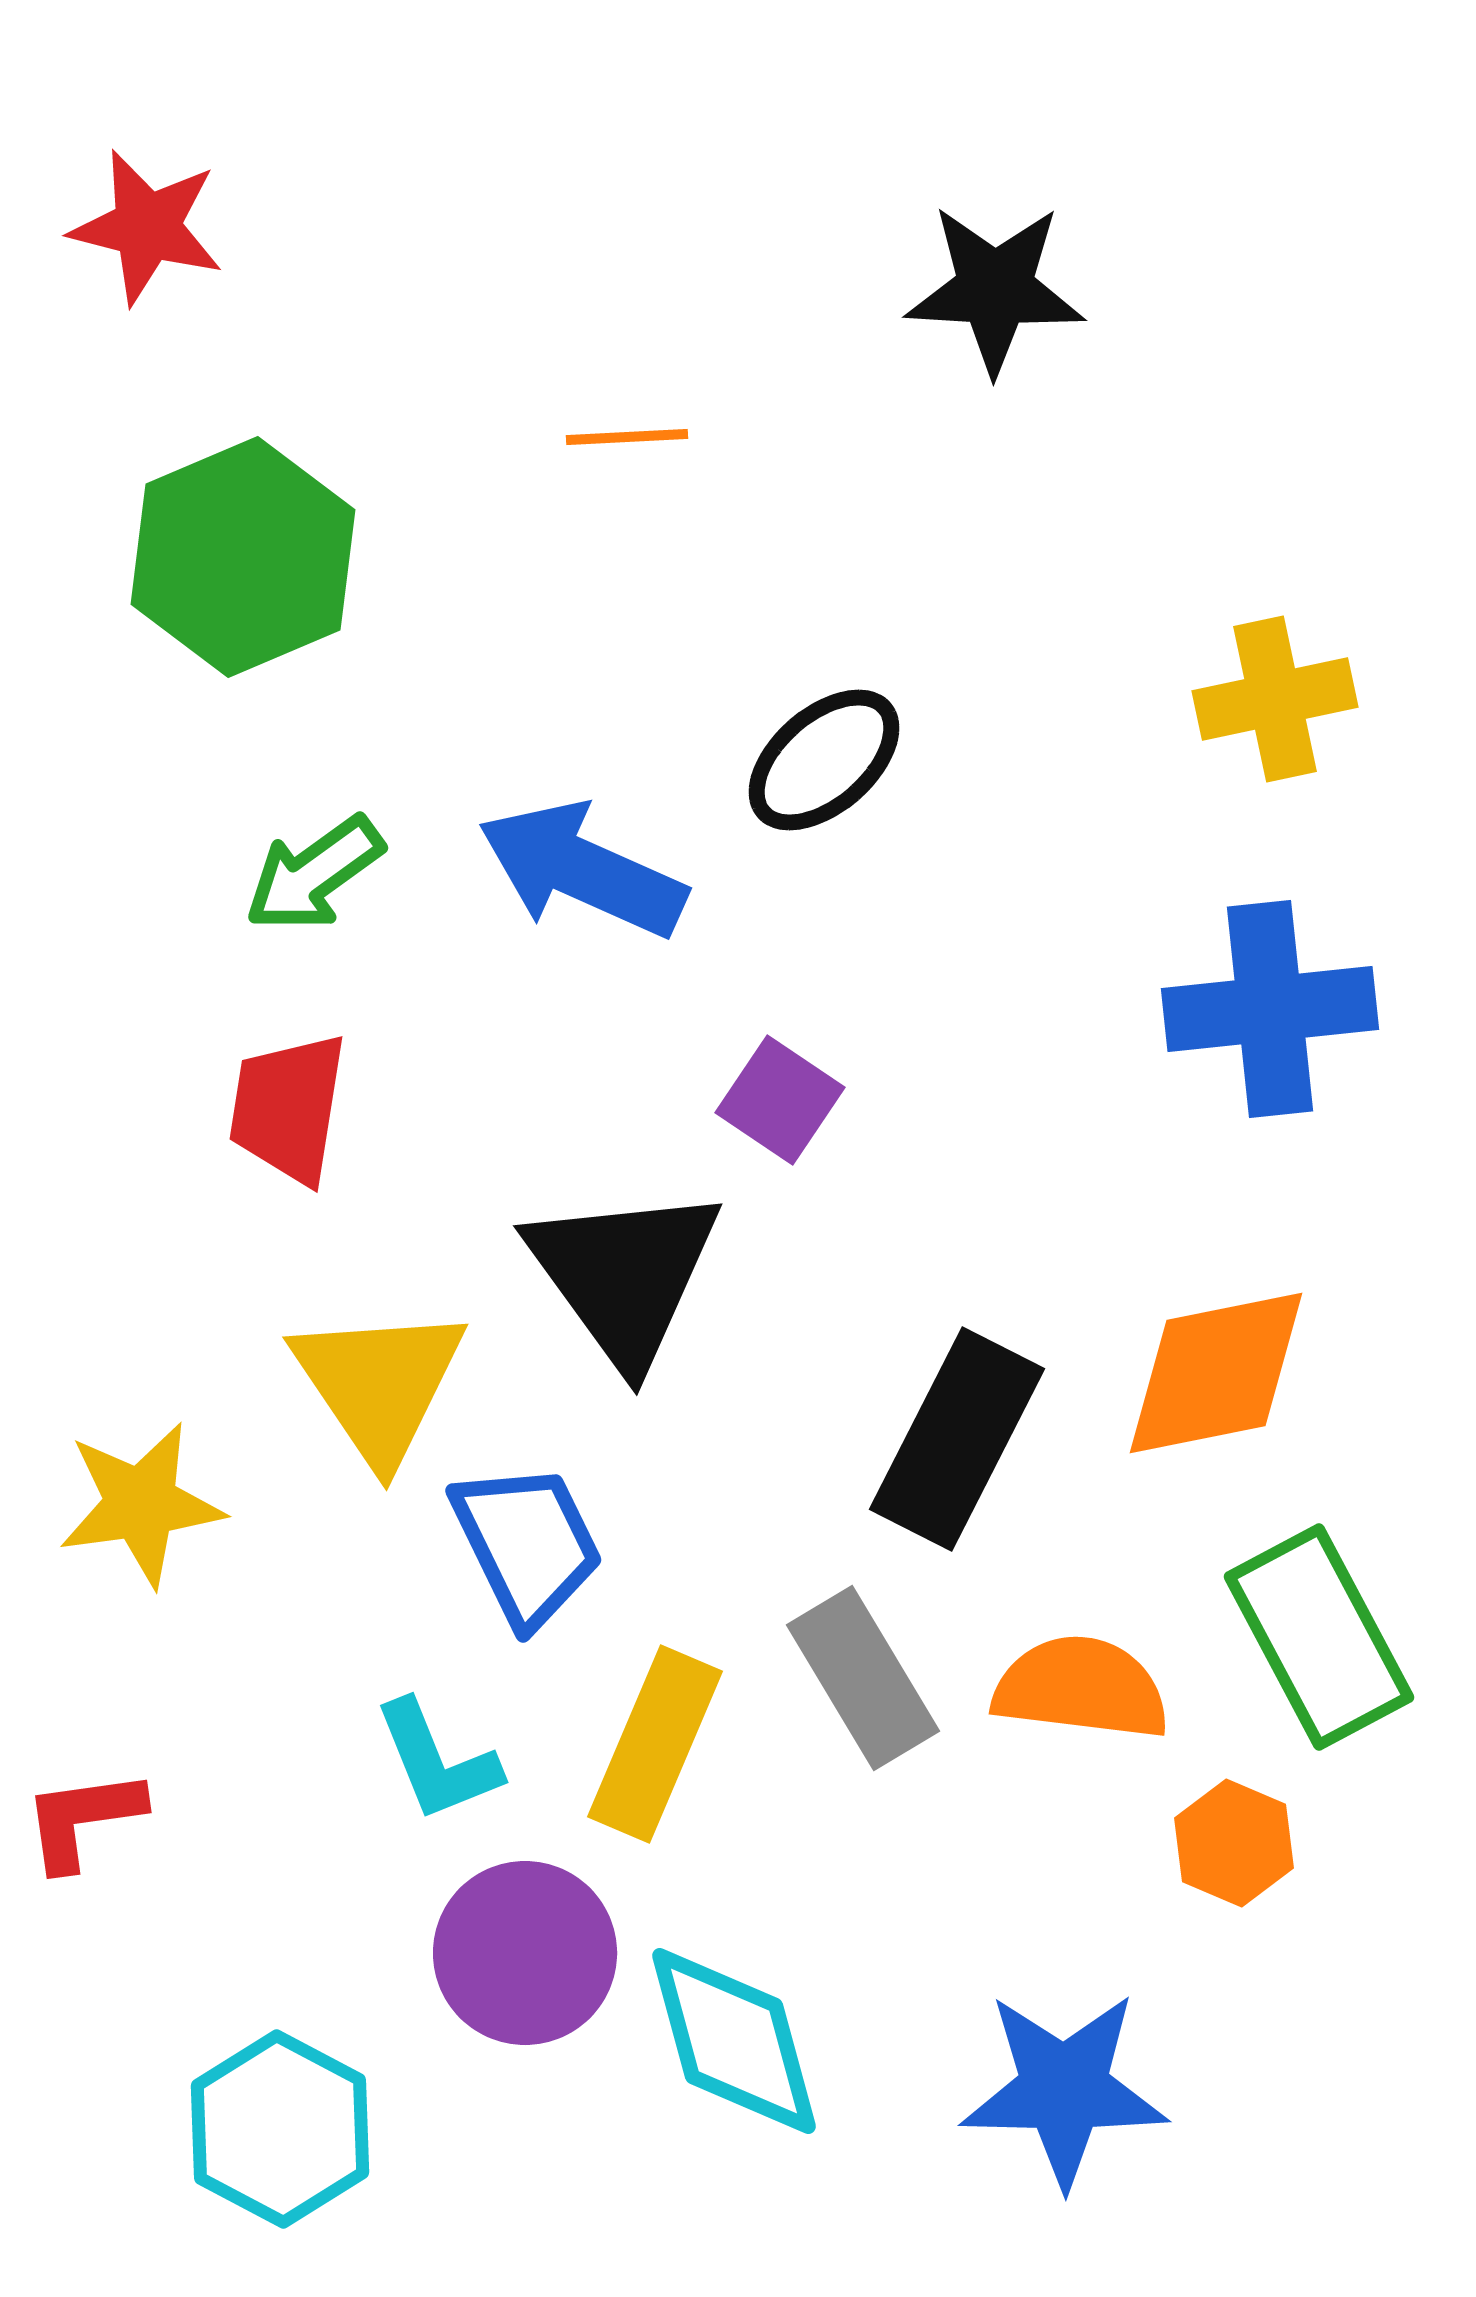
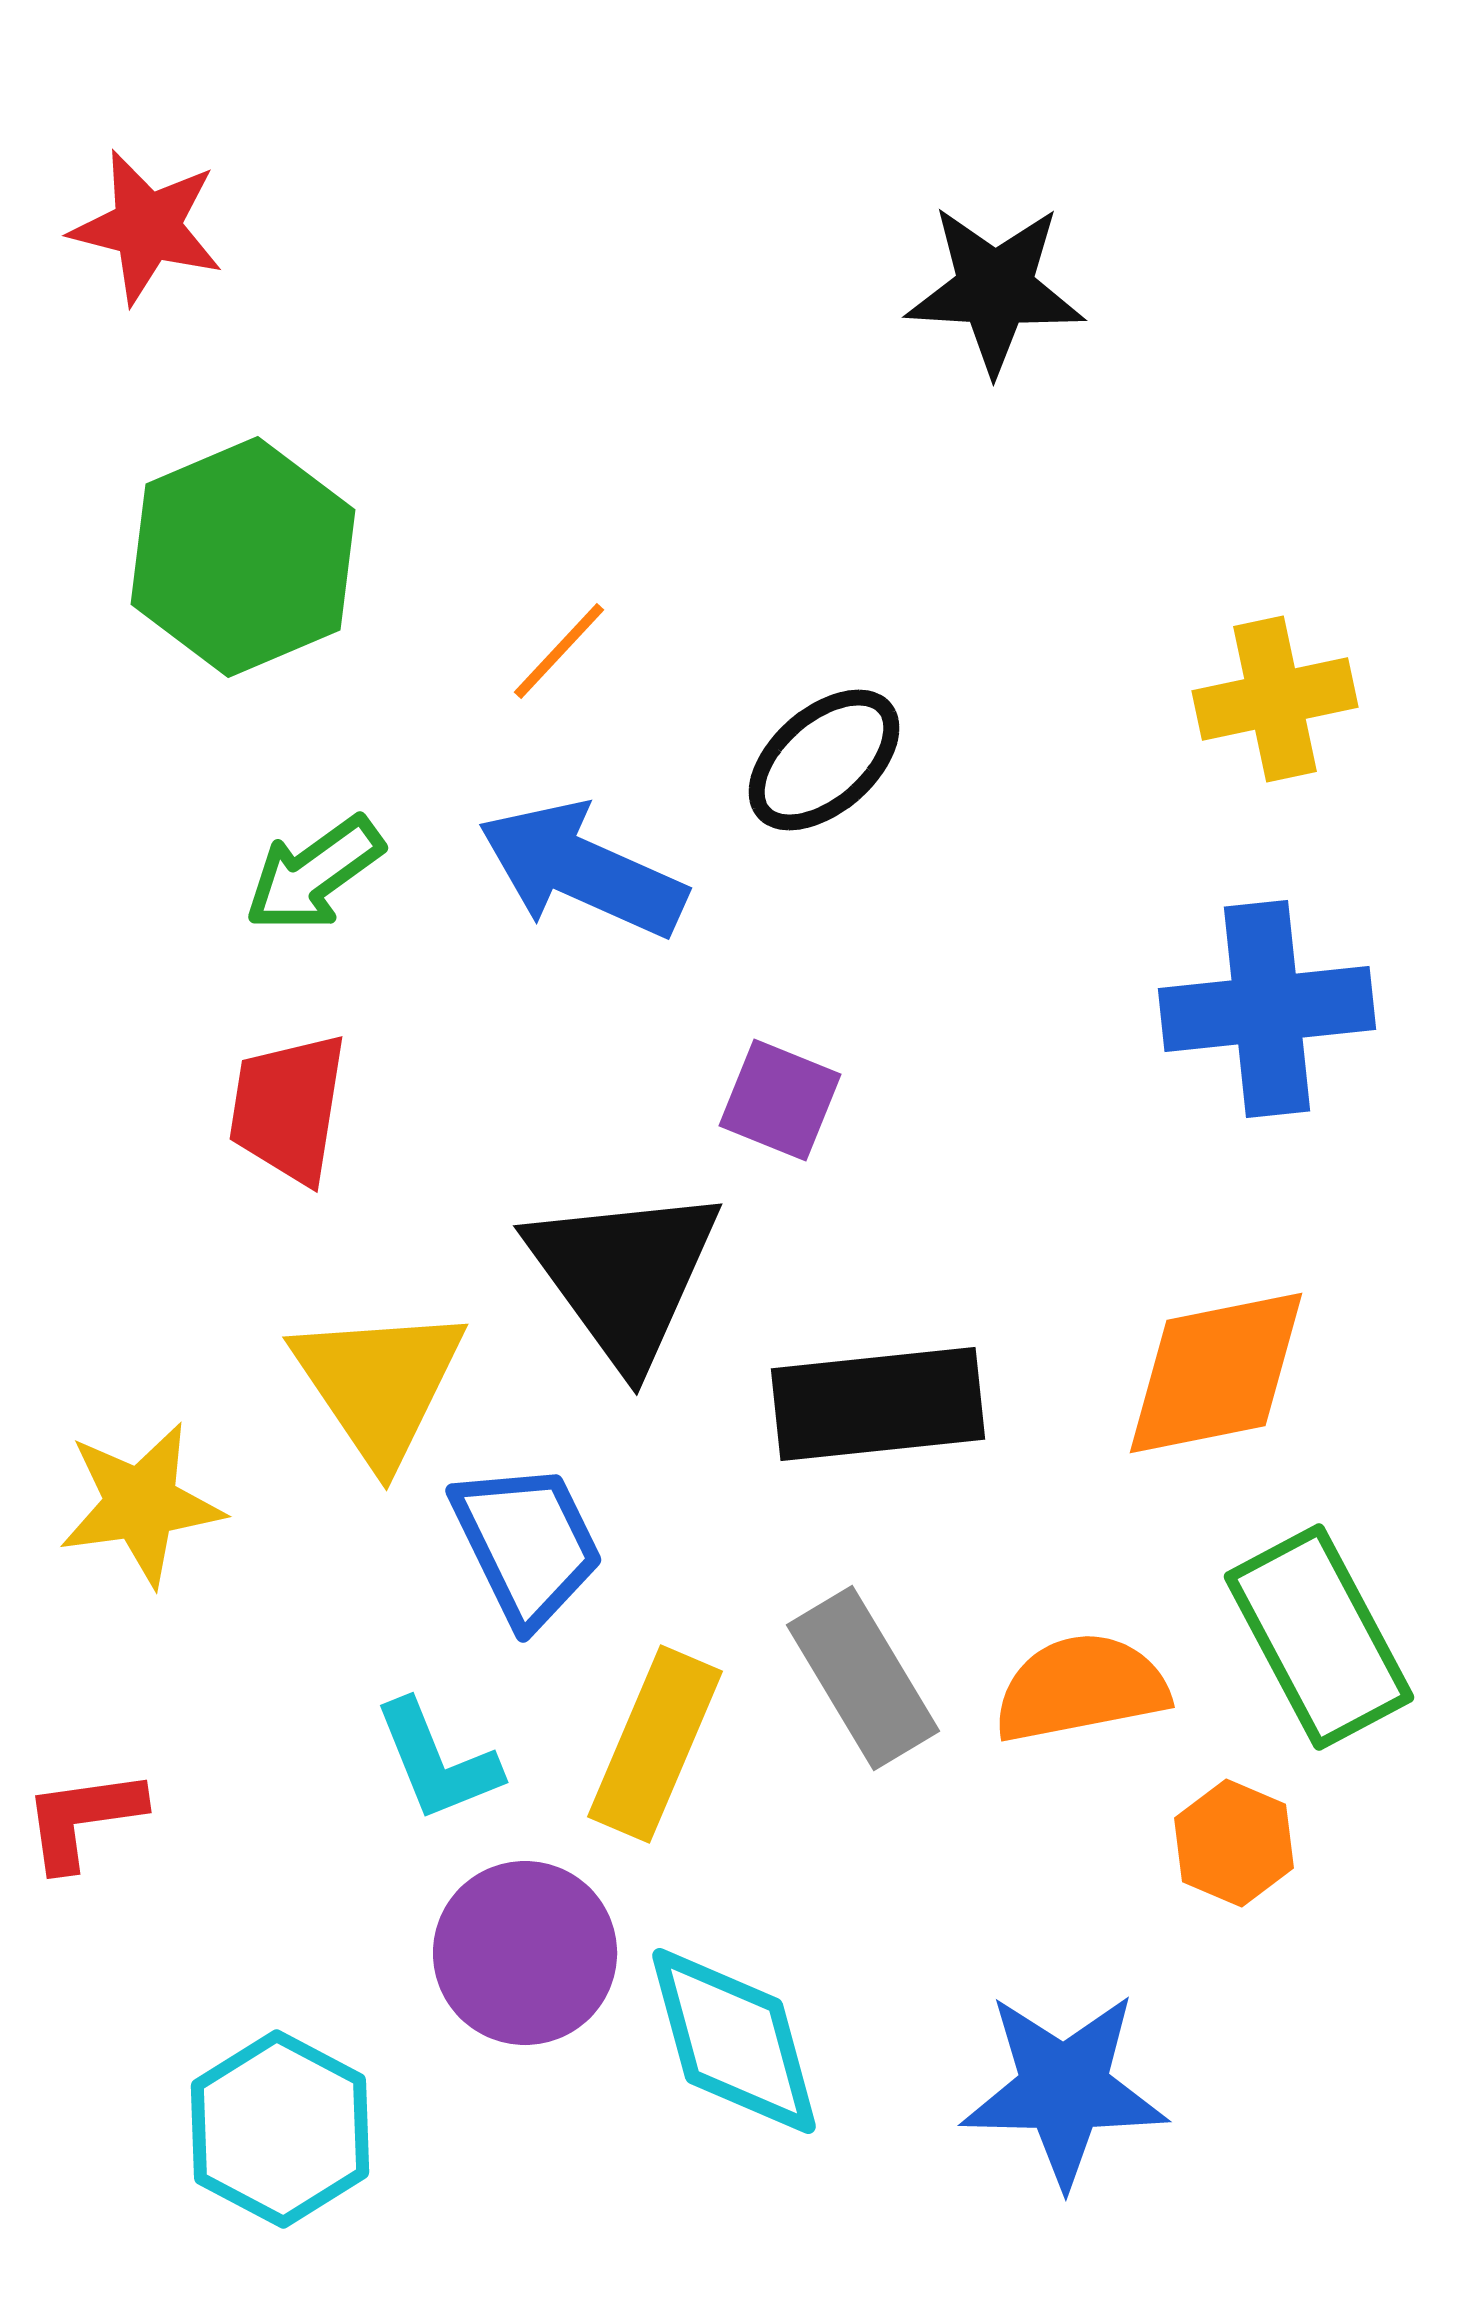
orange line: moved 68 px left, 214 px down; rotated 44 degrees counterclockwise
blue cross: moved 3 px left
purple square: rotated 12 degrees counterclockwise
black rectangle: moved 79 px left, 35 px up; rotated 57 degrees clockwise
orange semicircle: rotated 18 degrees counterclockwise
